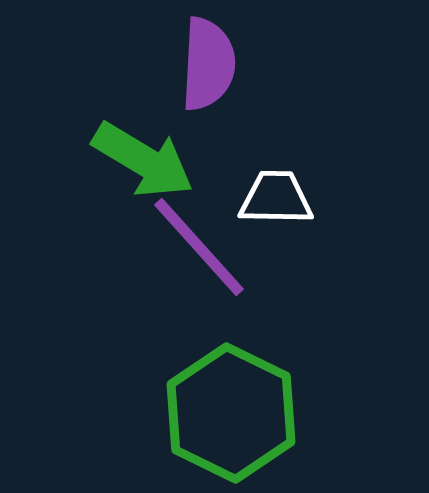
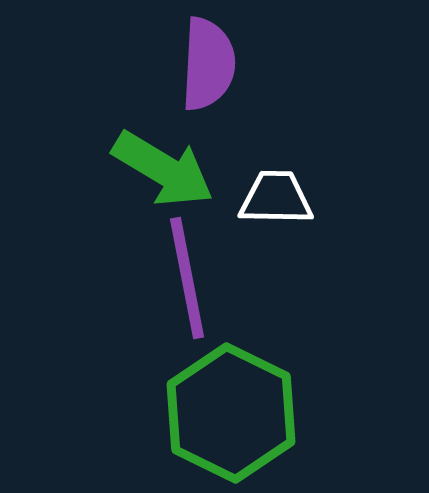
green arrow: moved 20 px right, 9 px down
purple line: moved 12 px left, 31 px down; rotated 31 degrees clockwise
